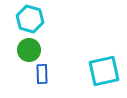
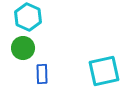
cyan hexagon: moved 2 px left, 2 px up; rotated 8 degrees clockwise
green circle: moved 6 px left, 2 px up
